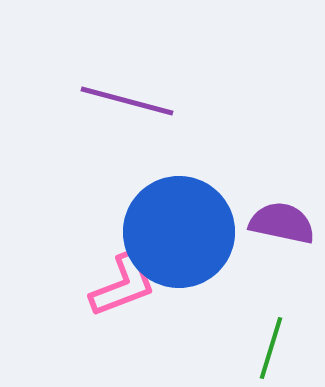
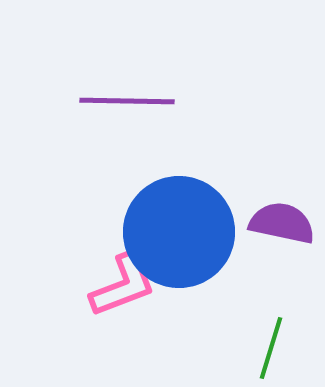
purple line: rotated 14 degrees counterclockwise
